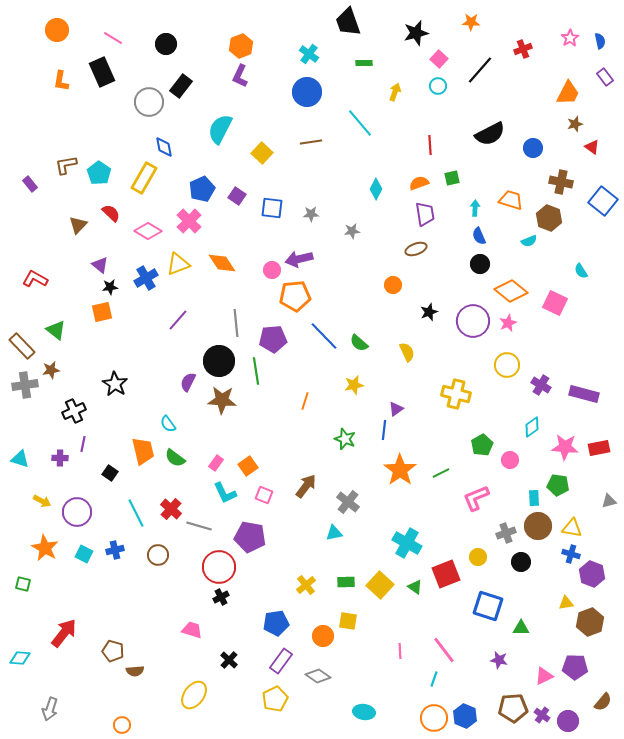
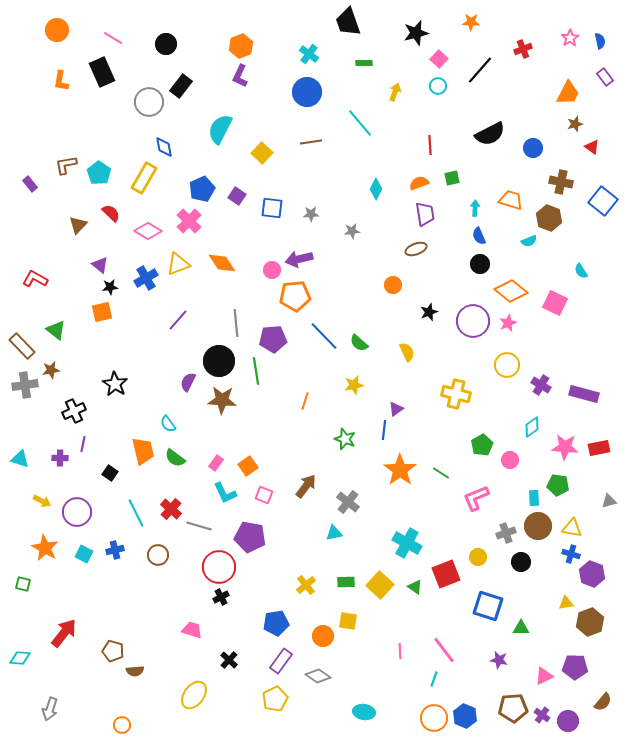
green line at (441, 473): rotated 60 degrees clockwise
